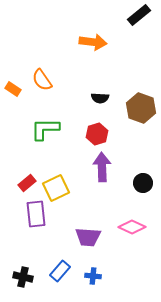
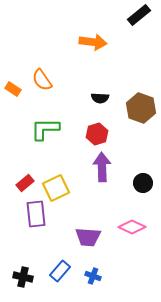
red rectangle: moved 2 px left
blue cross: rotated 14 degrees clockwise
